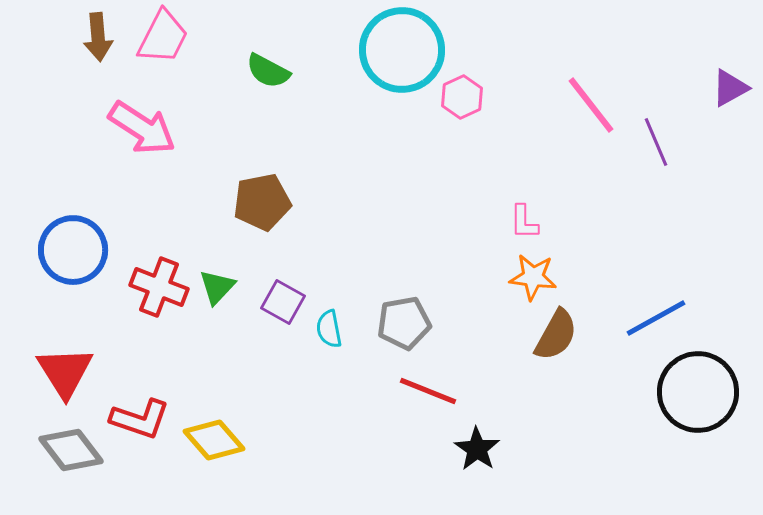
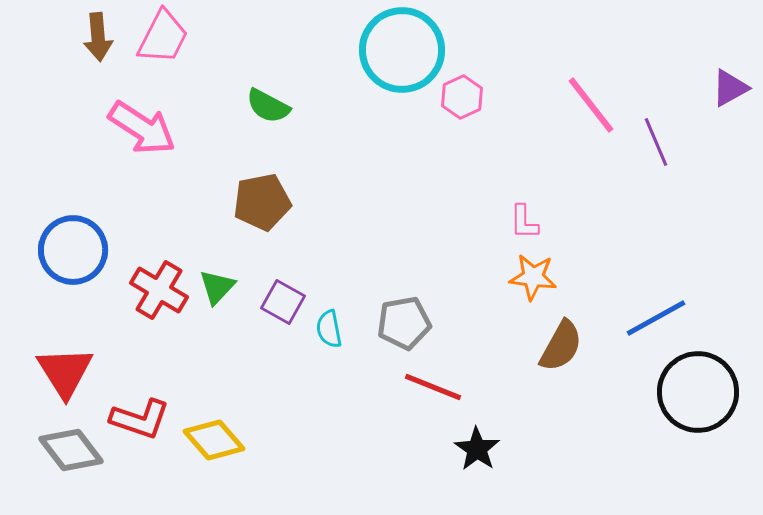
green semicircle: moved 35 px down
red cross: moved 3 px down; rotated 10 degrees clockwise
brown semicircle: moved 5 px right, 11 px down
red line: moved 5 px right, 4 px up
